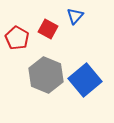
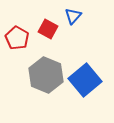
blue triangle: moved 2 px left
